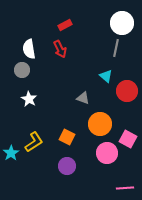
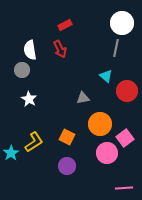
white semicircle: moved 1 px right, 1 px down
gray triangle: rotated 32 degrees counterclockwise
pink square: moved 3 px left, 1 px up; rotated 24 degrees clockwise
pink line: moved 1 px left
